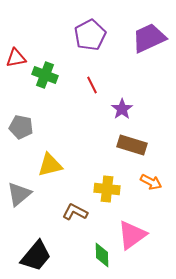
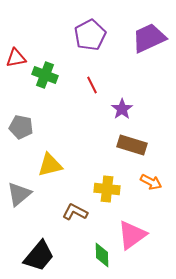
black trapezoid: moved 3 px right
